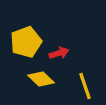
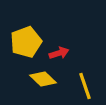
yellow diamond: moved 2 px right
